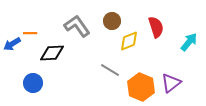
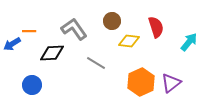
gray L-shape: moved 3 px left, 3 px down
orange line: moved 1 px left, 2 px up
yellow diamond: rotated 30 degrees clockwise
gray line: moved 14 px left, 7 px up
blue circle: moved 1 px left, 2 px down
orange hexagon: moved 5 px up; rotated 12 degrees clockwise
